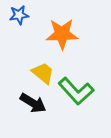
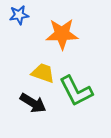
yellow trapezoid: rotated 20 degrees counterclockwise
green L-shape: rotated 15 degrees clockwise
